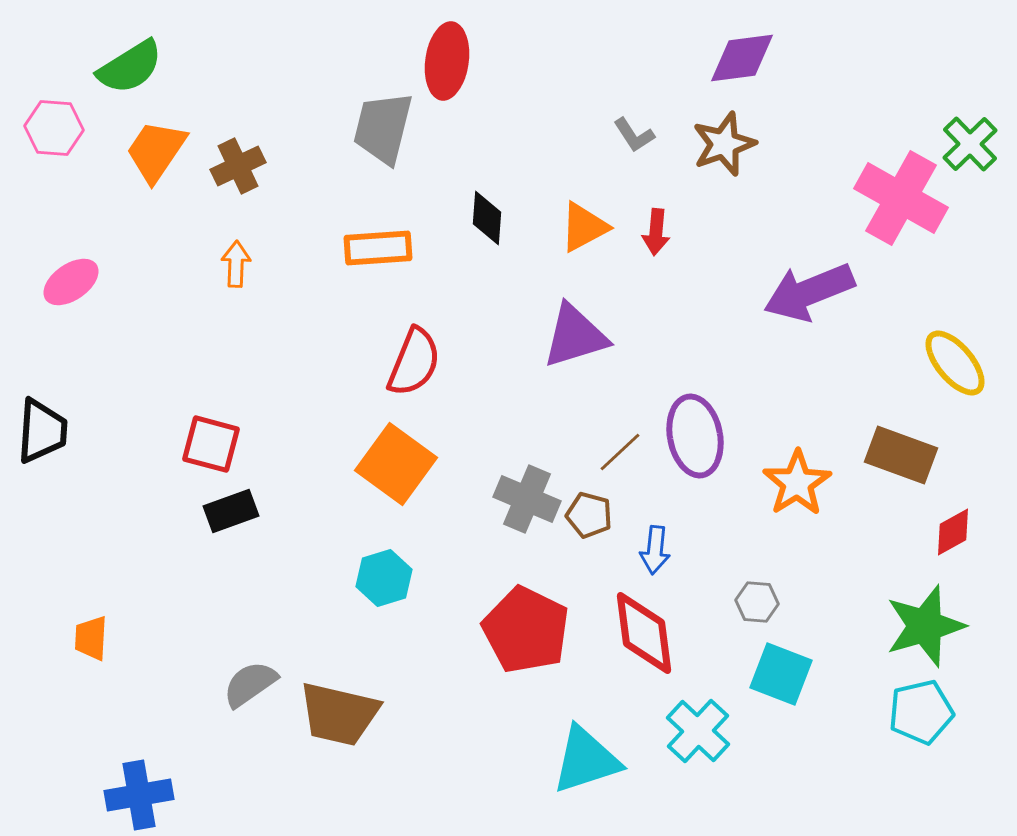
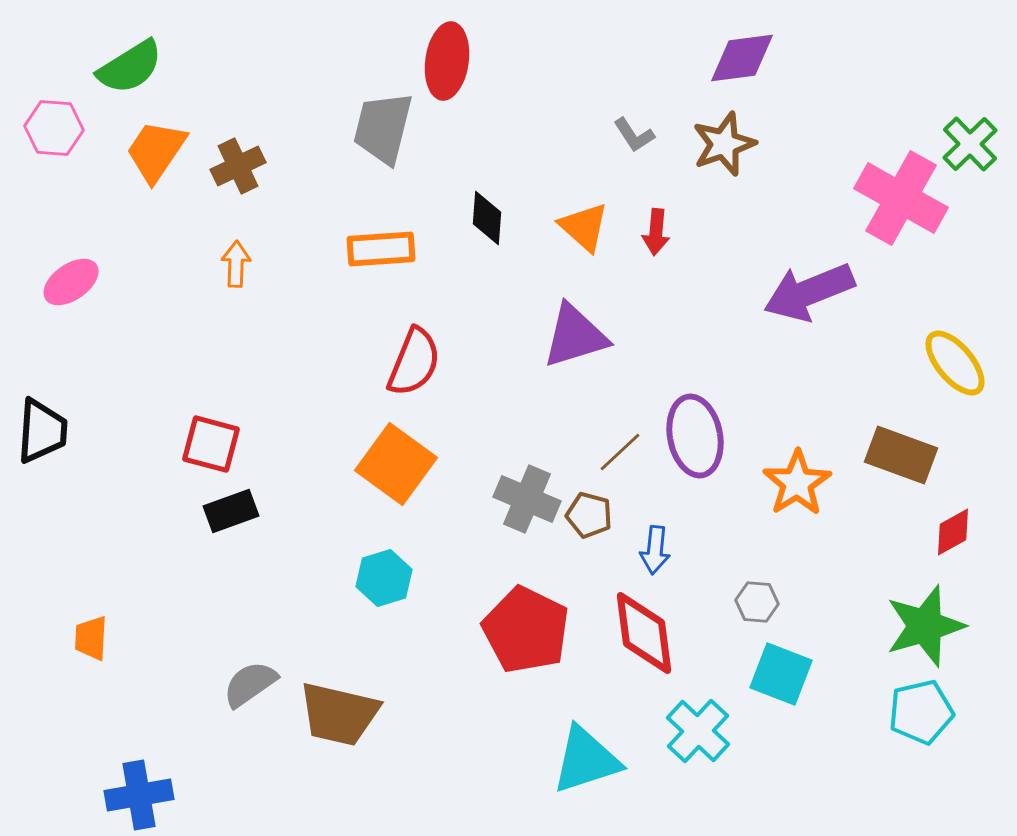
orange triangle at (584, 227): rotated 50 degrees counterclockwise
orange rectangle at (378, 248): moved 3 px right, 1 px down
